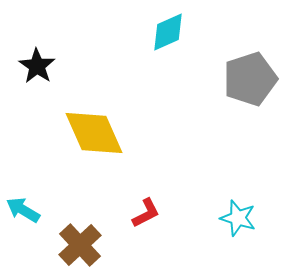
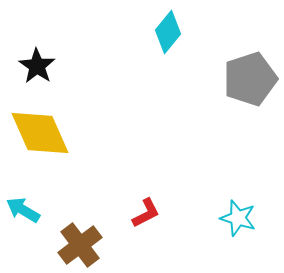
cyan diamond: rotated 27 degrees counterclockwise
yellow diamond: moved 54 px left
brown cross: rotated 6 degrees clockwise
